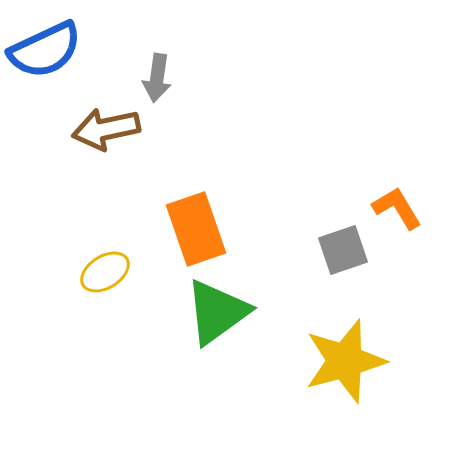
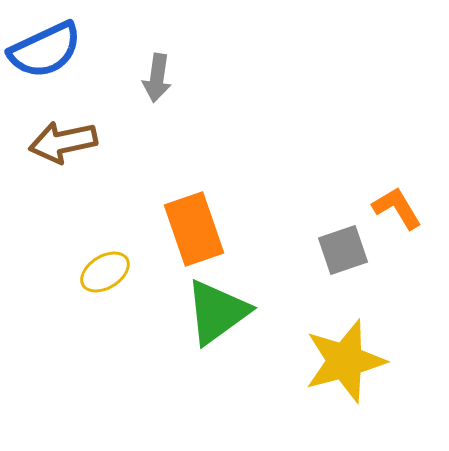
brown arrow: moved 43 px left, 13 px down
orange rectangle: moved 2 px left
